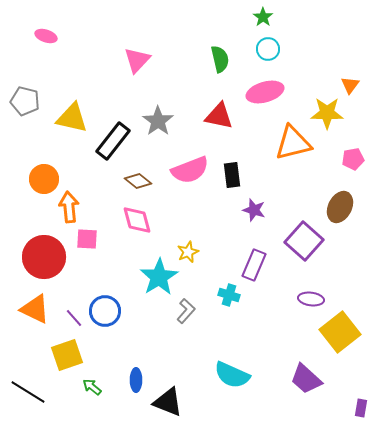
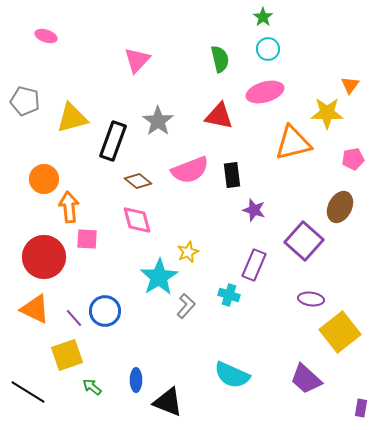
yellow triangle at (72, 118): rotated 28 degrees counterclockwise
black rectangle at (113, 141): rotated 18 degrees counterclockwise
gray L-shape at (186, 311): moved 5 px up
